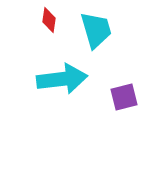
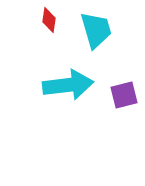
cyan arrow: moved 6 px right, 6 px down
purple square: moved 2 px up
